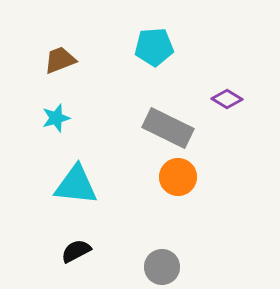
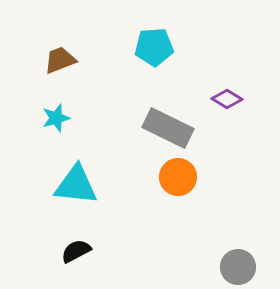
gray circle: moved 76 px right
